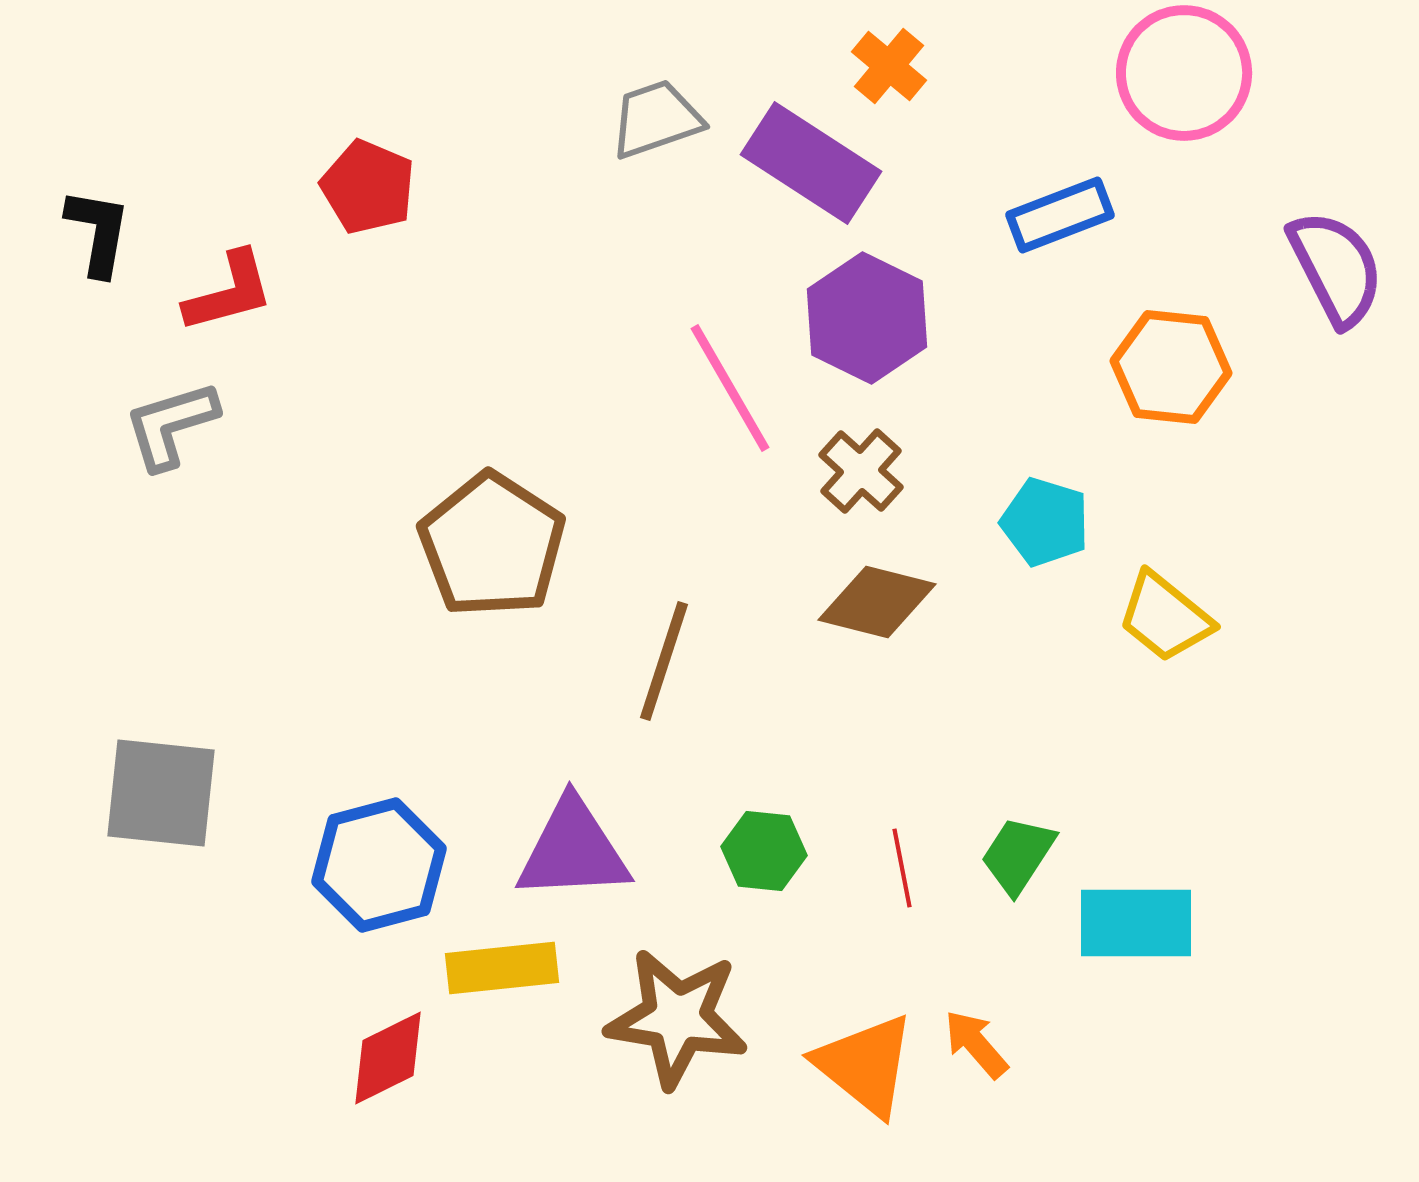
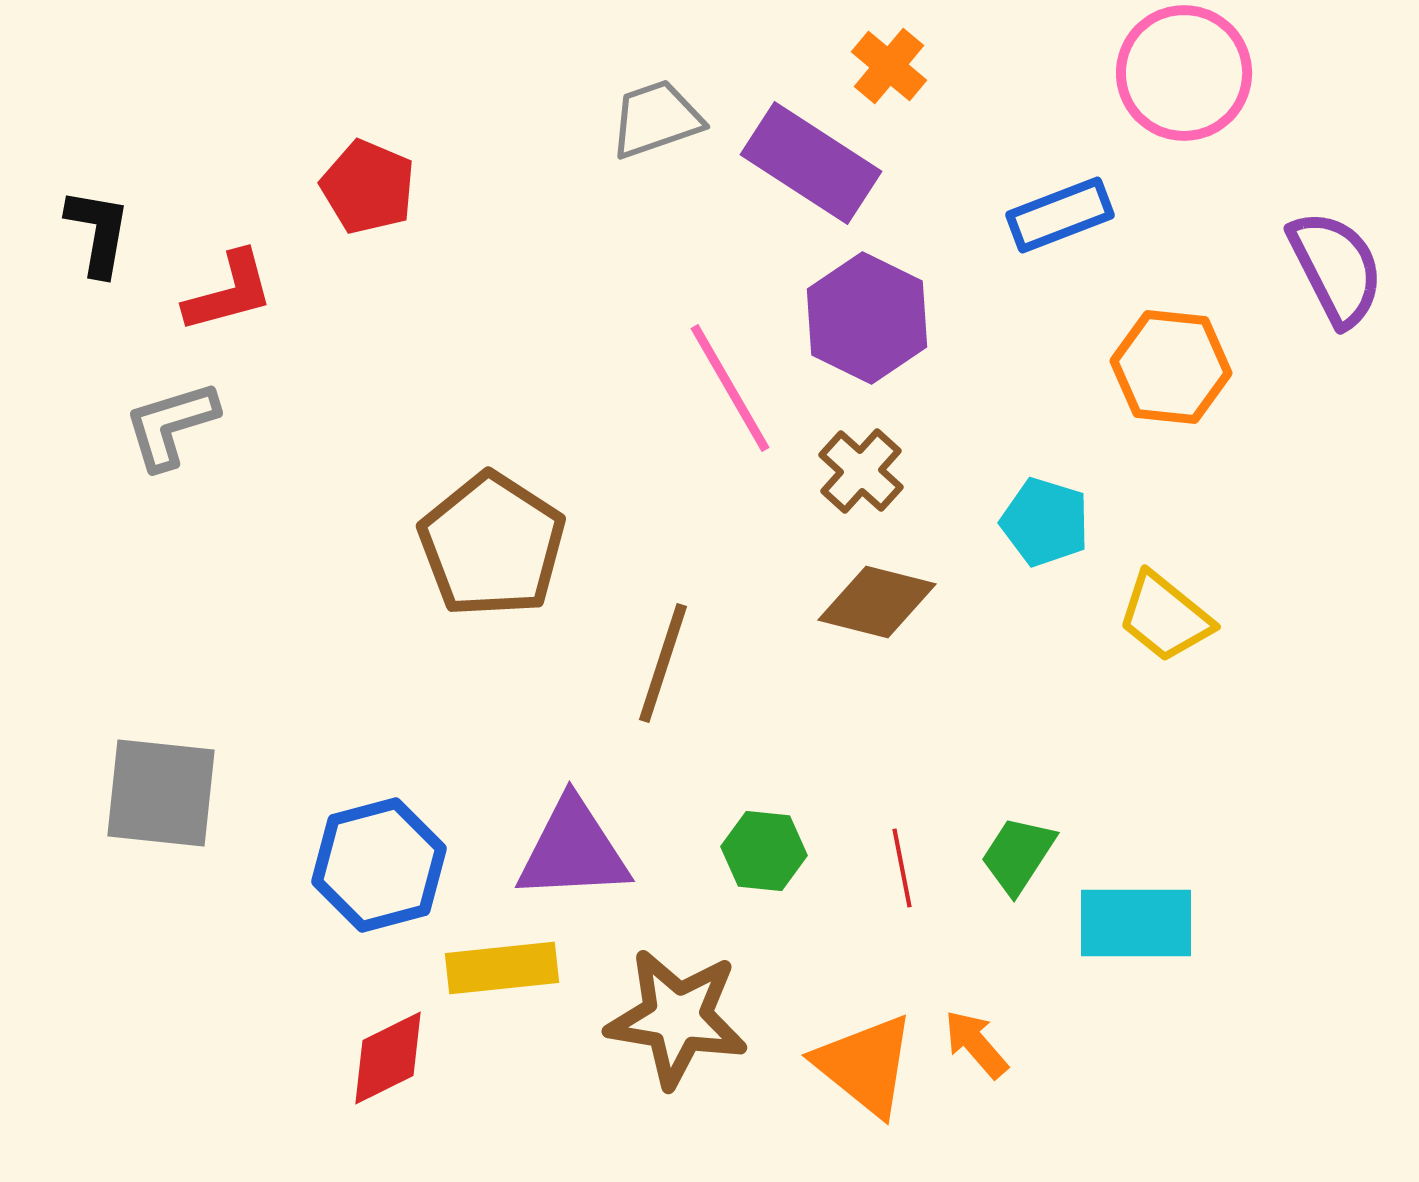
brown line: moved 1 px left, 2 px down
